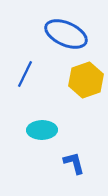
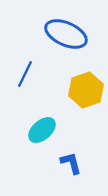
yellow hexagon: moved 10 px down
cyan ellipse: rotated 40 degrees counterclockwise
blue L-shape: moved 3 px left
